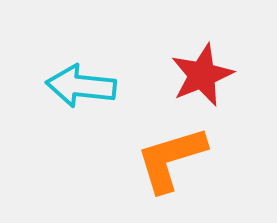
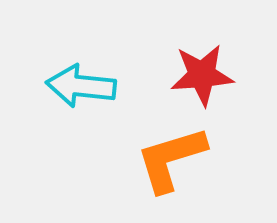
red star: rotated 18 degrees clockwise
